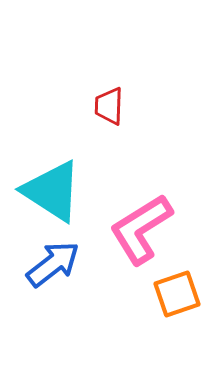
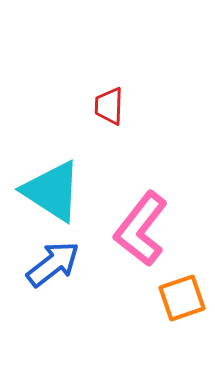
pink L-shape: rotated 20 degrees counterclockwise
orange square: moved 5 px right, 4 px down
